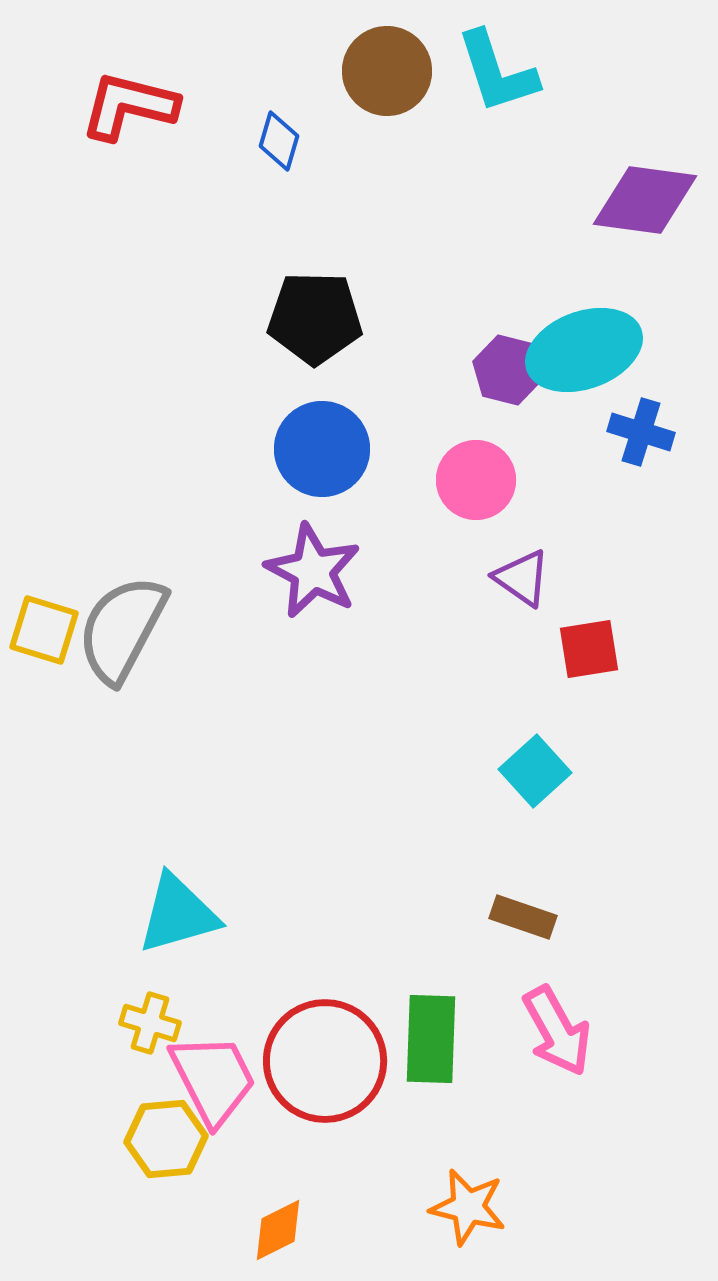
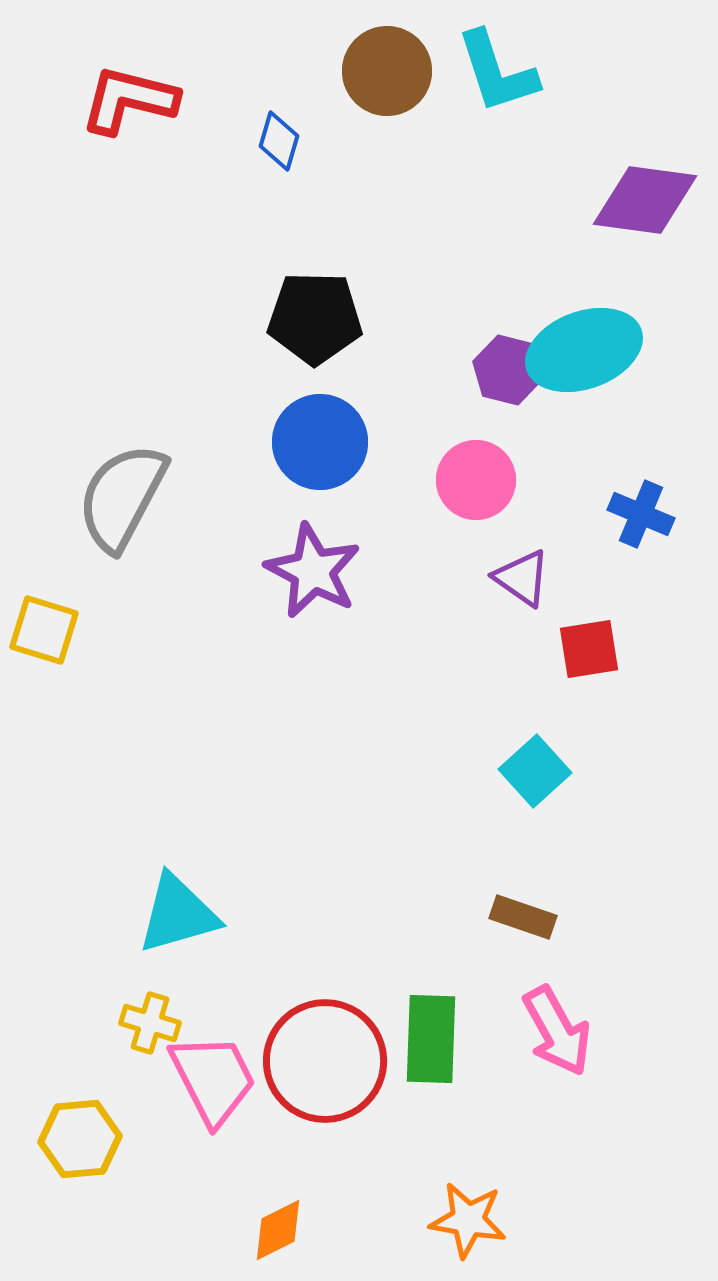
red L-shape: moved 6 px up
blue cross: moved 82 px down; rotated 6 degrees clockwise
blue circle: moved 2 px left, 7 px up
gray semicircle: moved 132 px up
yellow hexagon: moved 86 px left
orange star: moved 13 px down; rotated 4 degrees counterclockwise
